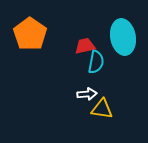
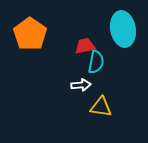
cyan ellipse: moved 8 px up
white arrow: moved 6 px left, 9 px up
yellow triangle: moved 1 px left, 2 px up
